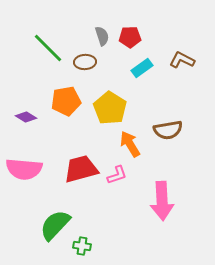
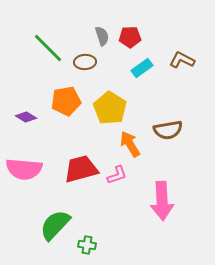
green cross: moved 5 px right, 1 px up
